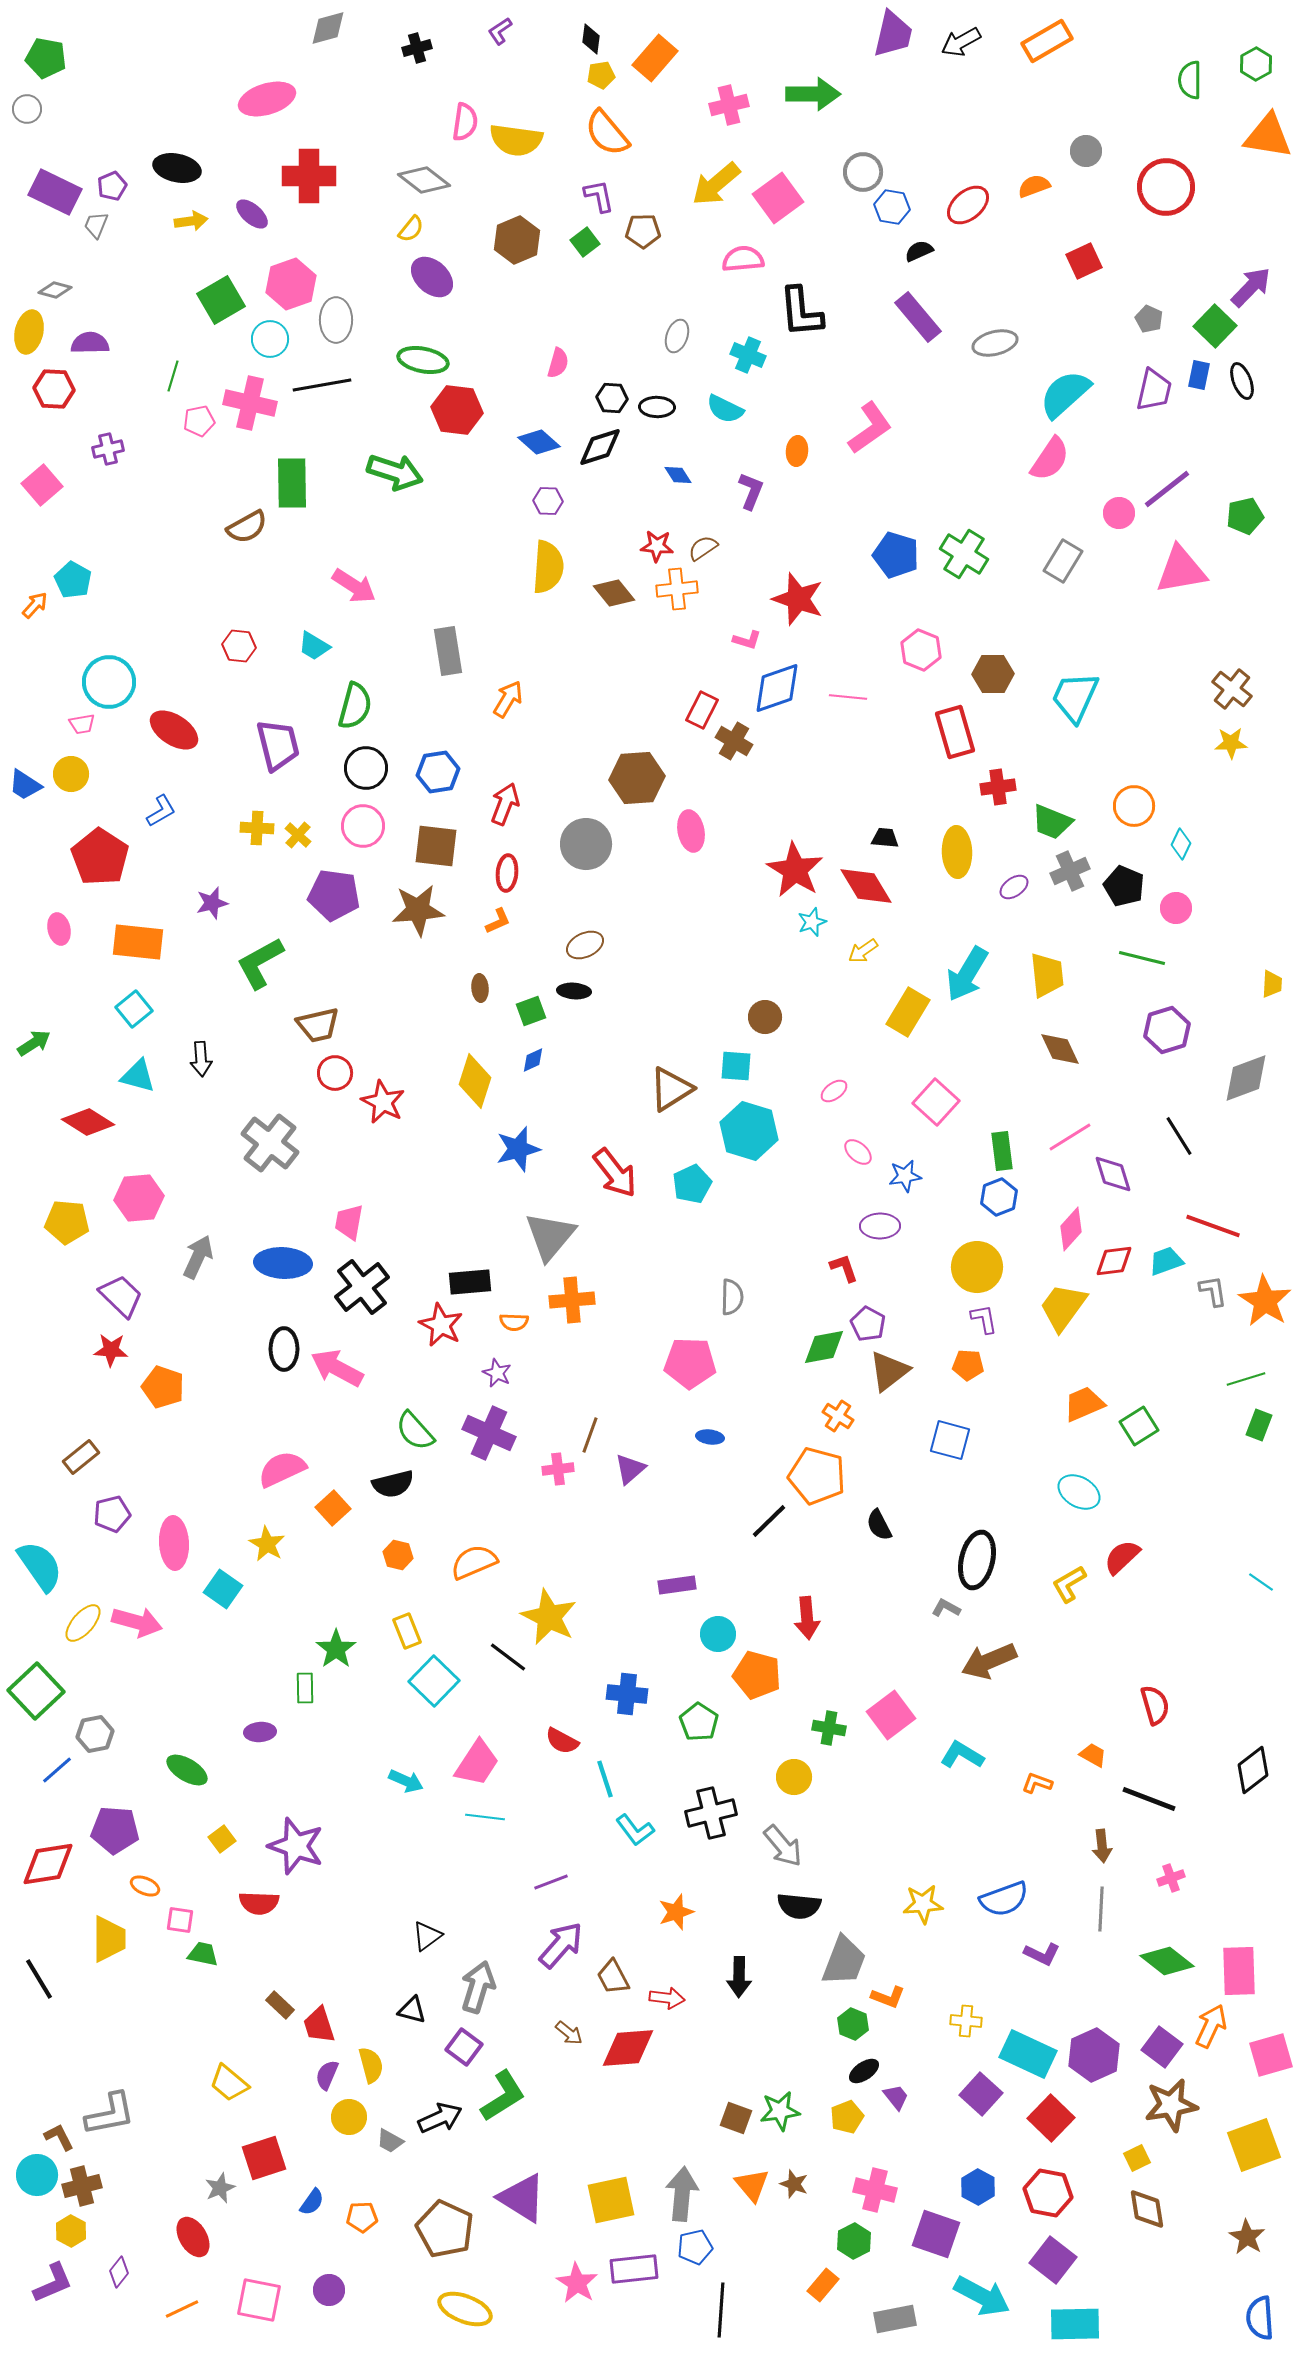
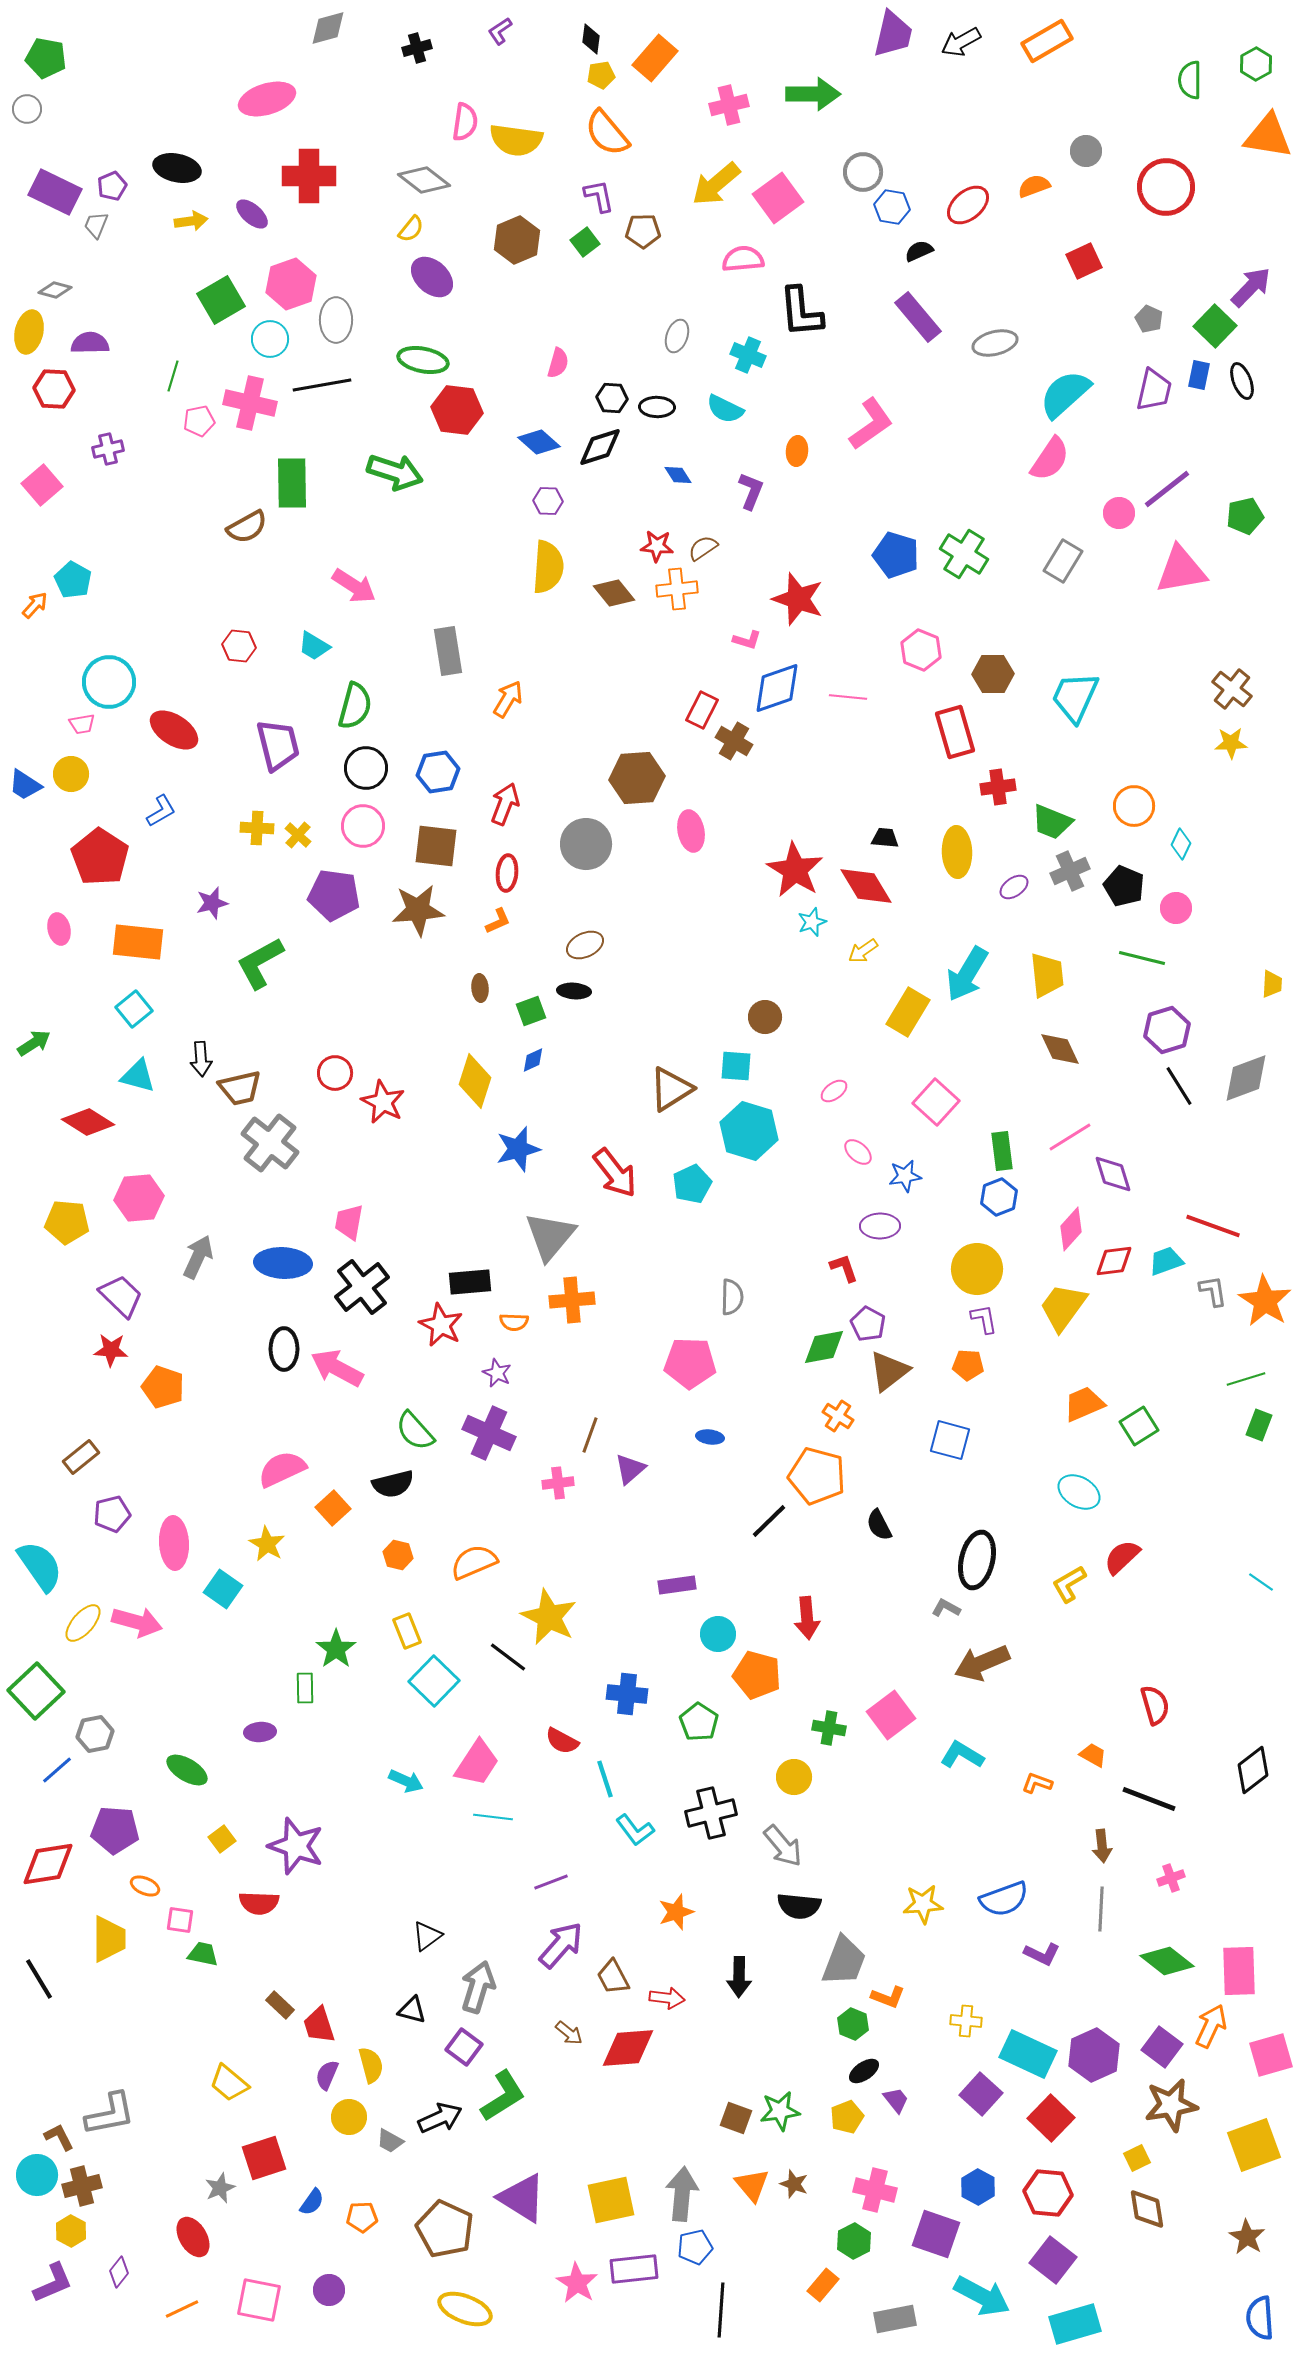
pink L-shape at (870, 428): moved 1 px right, 4 px up
brown trapezoid at (318, 1025): moved 78 px left, 63 px down
black line at (1179, 1136): moved 50 px up
yellow circle at (977, 1267): moved 2 px down
pink cross at (558, 1469): moved 14 px down
brown arrow at (989, 1661): moved 7 px left, 2 px down
cyan line at (485, 1817): moved 8 px right
purple trapezoid at (896, 2097): moved 3 px down
red hexagon at (1048, 2193): rotated 6 degrees counterclockwise
cyan rectangle at (1075, 2324): rotated 15 degrees counterclockwise
